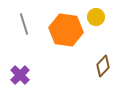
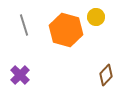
gray line: moved 1 px down
orange hexagon: rotated 8 degrees clockwise
brown diamond: moved 3 px right, 9 px down
